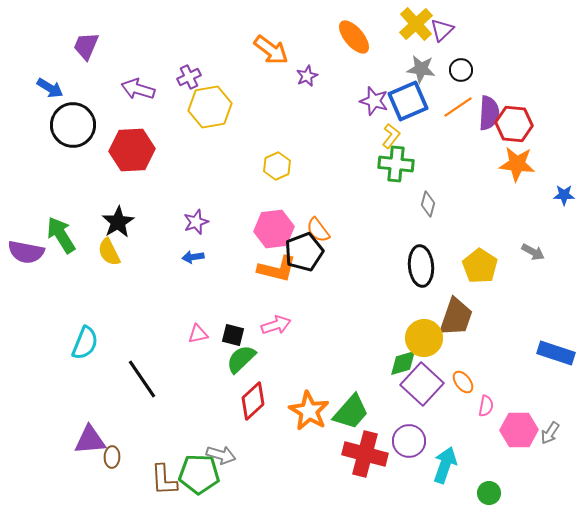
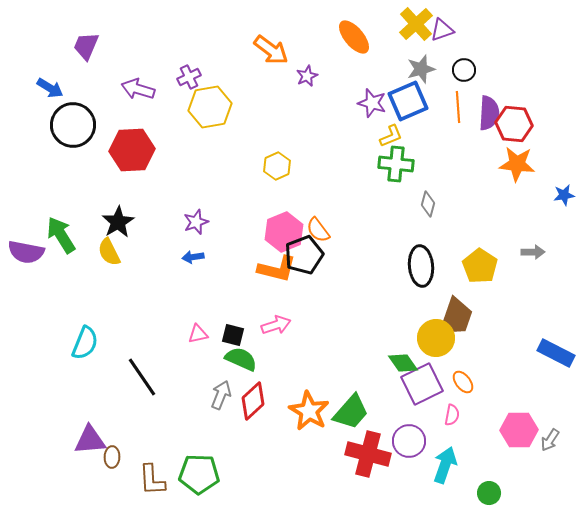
purple triangle at (442, 30): rotated 25 degrees clockwise
gray star at (421, 69): rotated 24 degrees counterclockwise
black circle at (461, 70): moved 3 px right
purple star at (374, 101): moved 2 px left, 2 px down
orange line at (458, 107): rotated 60 degrees counterclockwise
yellow L-shape at (391, 136): rotated 30 degrees clockwise
blue star at (564, 195): rotated 10 degrees counterclockwise
pink hexagon at (274, 229): moved 10 px right, 3 px down; rotated 15 degrees counterclockwise
black pentagon at (304, 252): moved 3 px down
gray arrow at (533, 252): rotated 30 degrees counterclockwise
yellow circle at (424, 338): moved 12 px right
blue rectangle at (556, 353): rotated 9 degrees clockwise
green semicircle at (241, 359): rotated 68 degrees clockwise
green diamond at (403, 363): rotated 72 degrees clockwise
black line at (142, 379): moved 2 px up
purple square at (422, 384): rotated 21 degrees clockwise
pink semicircle at (486, 406): moved 34 px left, 9 px down
gray arrow at (550, 433): moved 7 px down
red cross at (365, 454): moved 3 px right
gray arrow at (221, 455): moved 60 px up; rotated 84 degrees counterclockwise
brown L-shape at (164, 480): moved 12 px left
